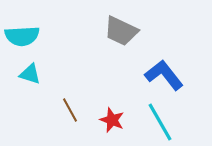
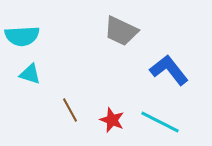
blue L-shape: moved 5 px right, 5 px up
cyan line: rotated 33 degrees counterclockwise
